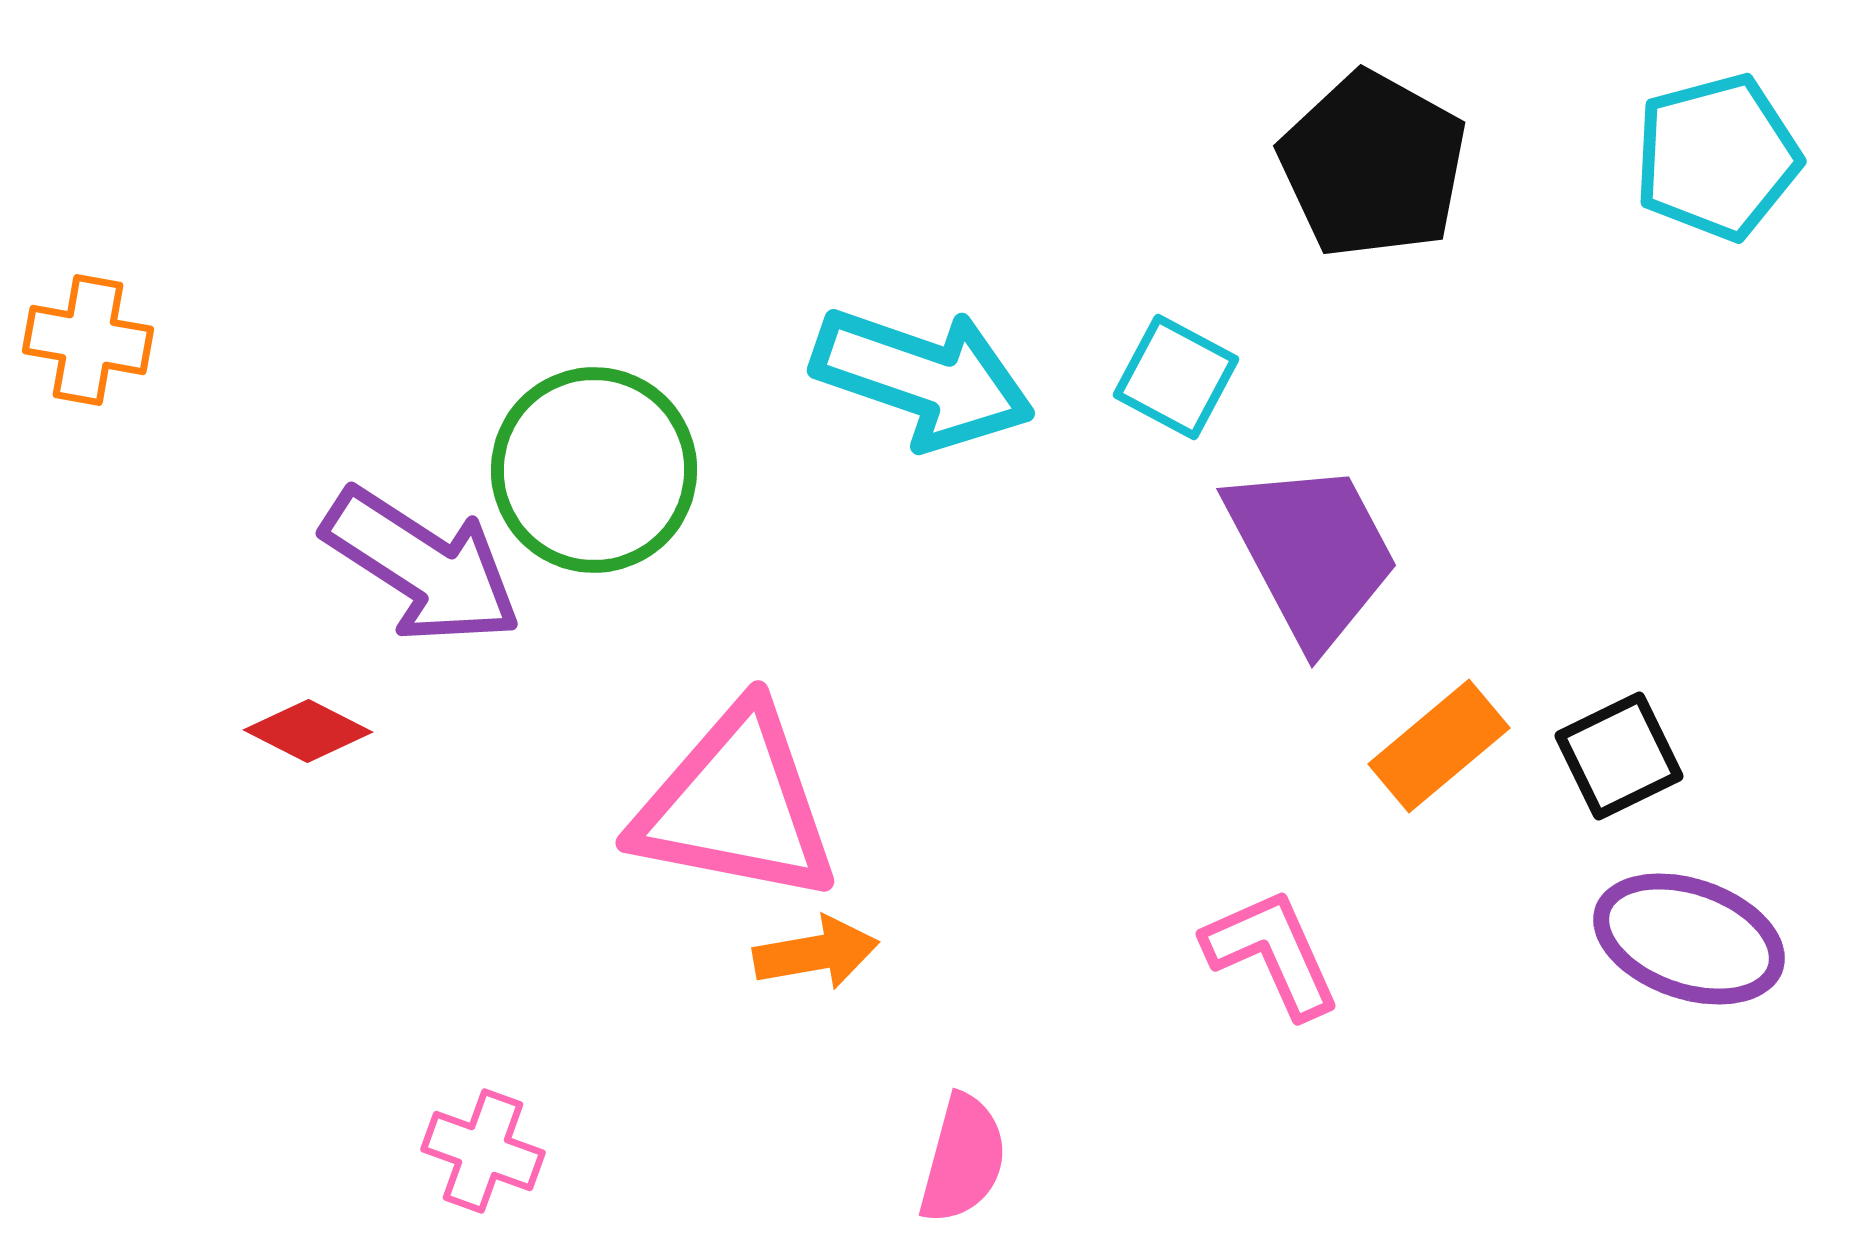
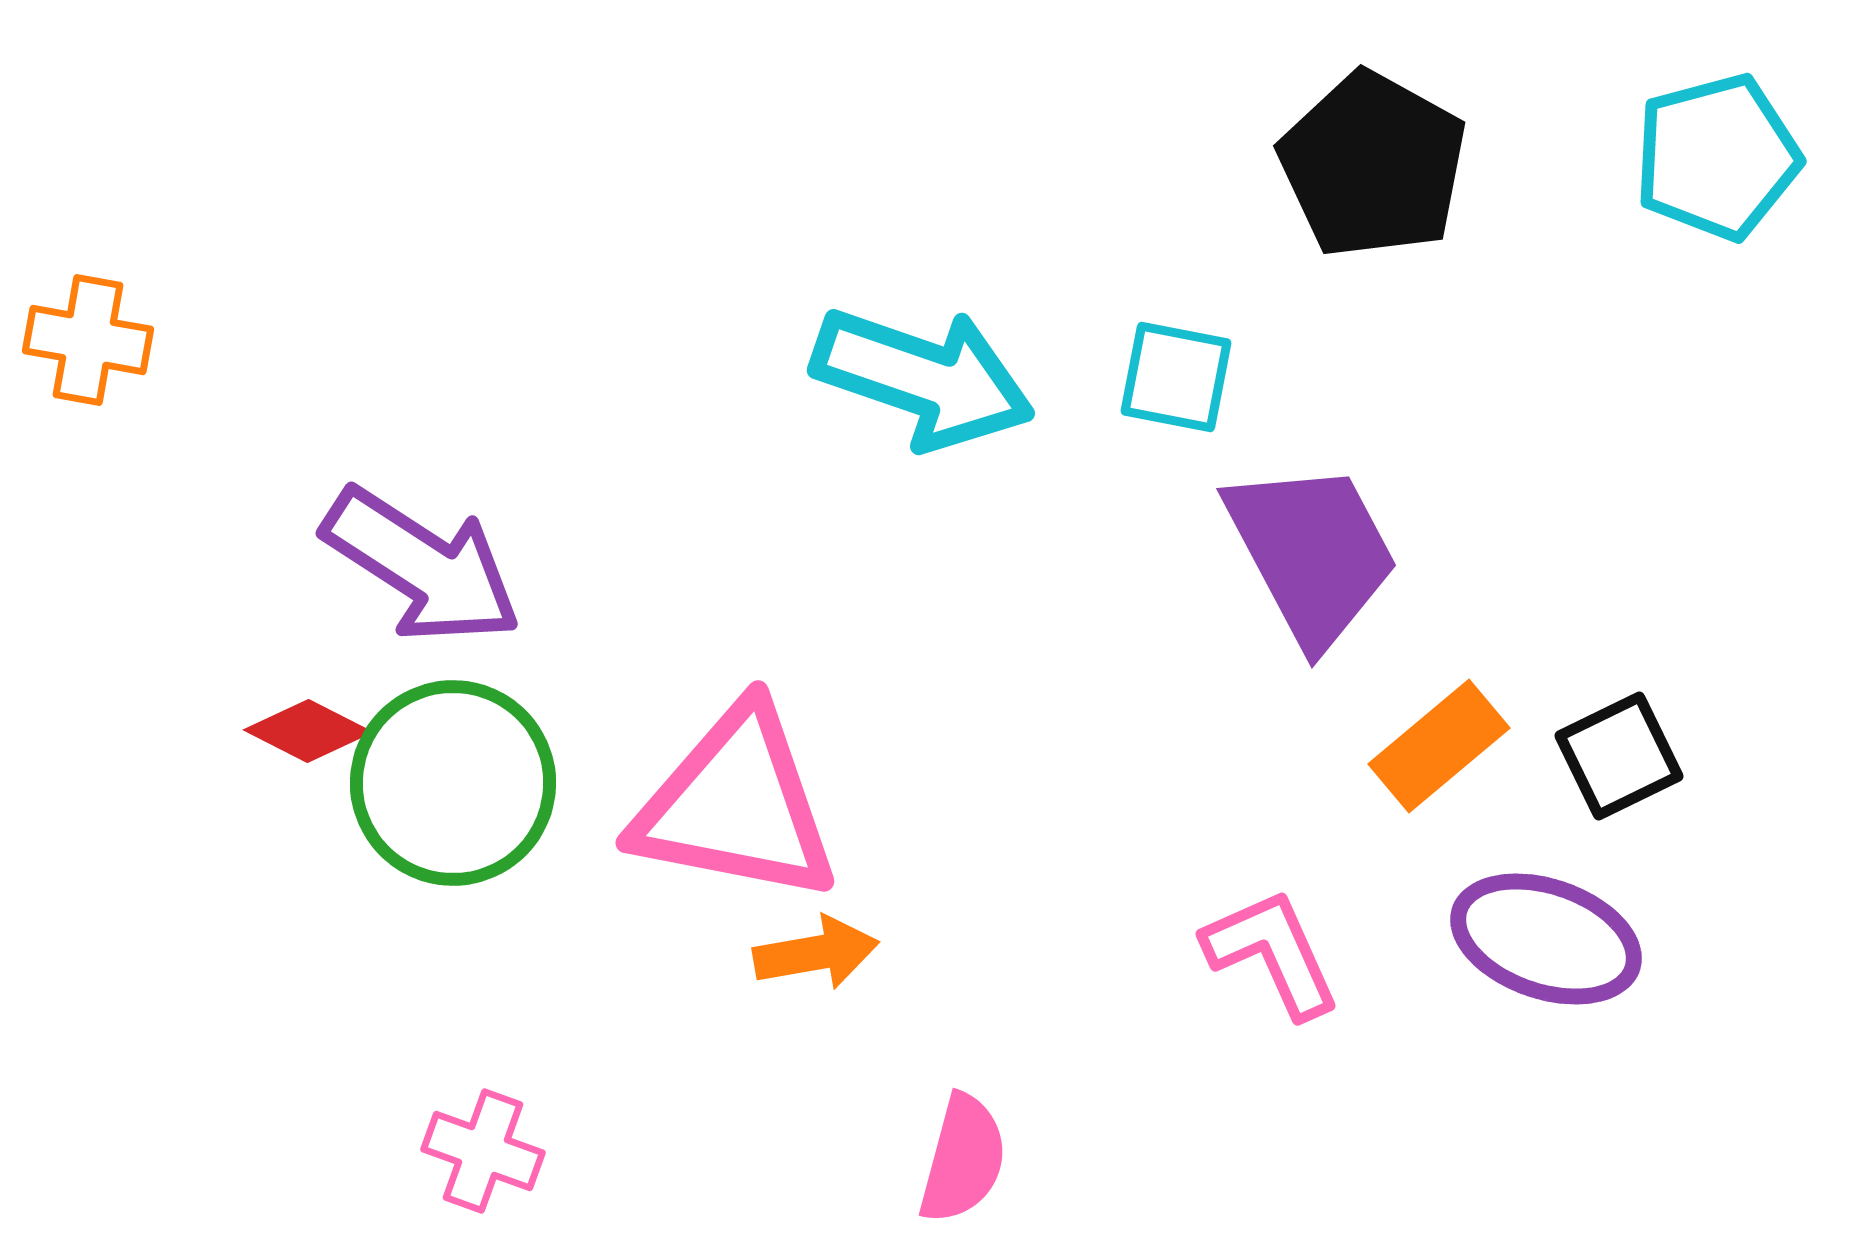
cyan square: rotated 17 degrees counterclockwise
green circle: moved 141 px left, 313 px down
purple ellipse: moved 143 px left
